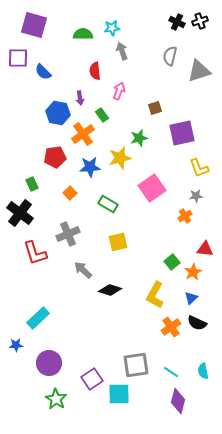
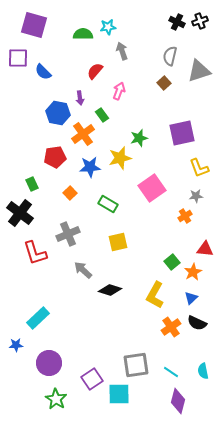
cyan star at (112, 28): moved 4 px left, 1 px up
red semicircle at (95, 71): rotated 48 degrees clockwise
brown square at (155, 108): moved 9 px right, 25 px up; rotated 24 degrees counterclockwise
